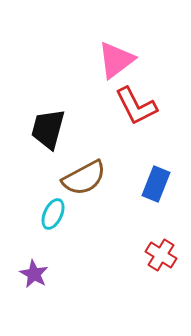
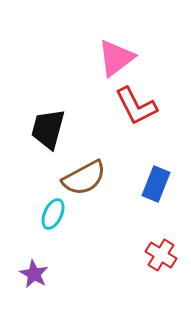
pink triangle: moved 2 px up
